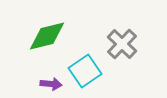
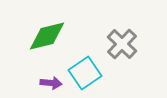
cyan square: moved 2 px down
purple arrow: moved 1 px up
